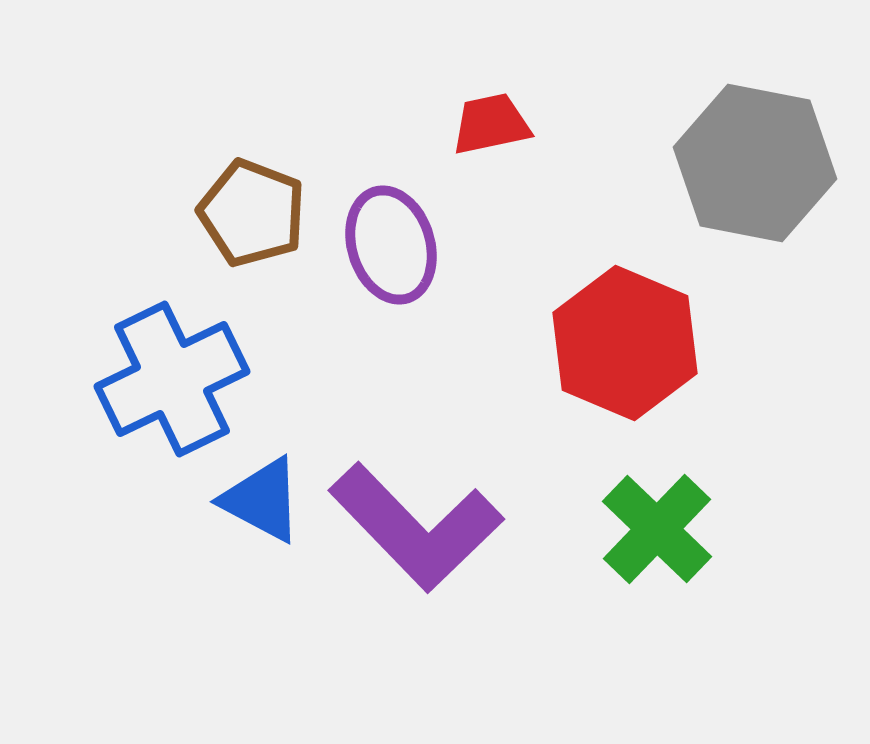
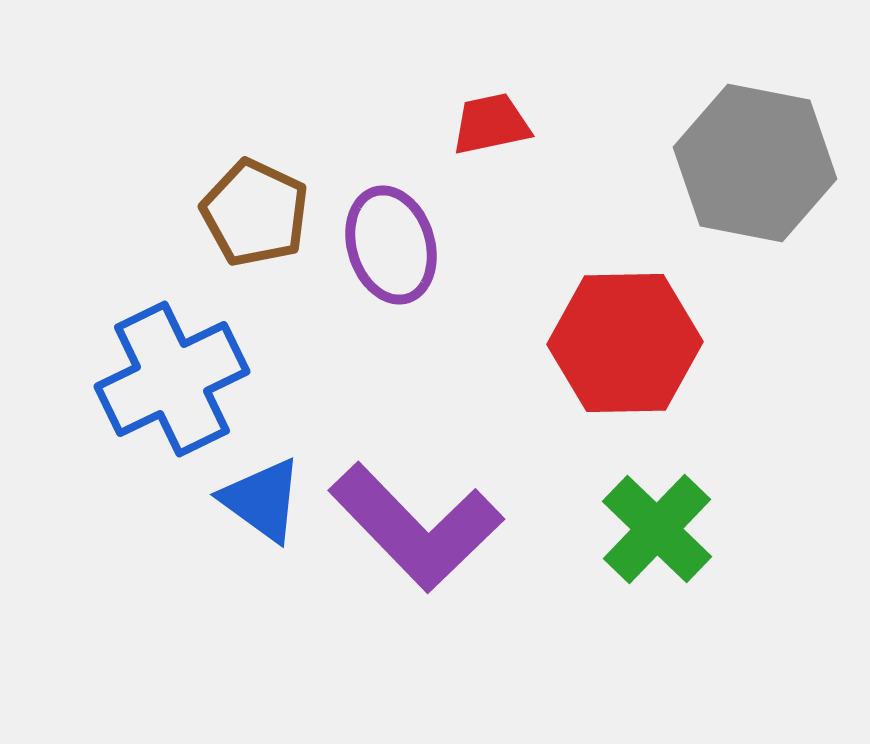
brown pentagon: moved 3 px right; rotated 4 degrees clockwise
red hexagon: rotated 24 degrees counterclockwise
blue triangle: rotated 8 degrees clockwise
